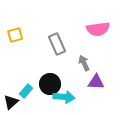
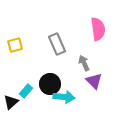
pink semicircle: rotated 90 degrees counterclockwise
yellow square: moved 10 px down
purple triangle: moved 2 px left, 1 px up; rotated 42 degrees clockwise
